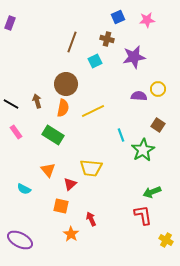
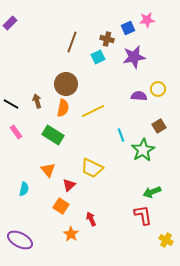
blue square: moved 10 px right, 11 px down
purple rectangle: rotated 24 degrees clockwise
cyan square: moved 3 px right, 4 px up
brown square: moved 1 px right, 1 px down; rotated 24 degrees clockwise
yellow trapezoid: moved 1 px right; rotated 20 degrees clockwise
red triangle: moved 1 px left, 1 px down
cyan semicircle: rotated 104 degrees counterclockwise
orange square: rotated 21 degrees clockwise
